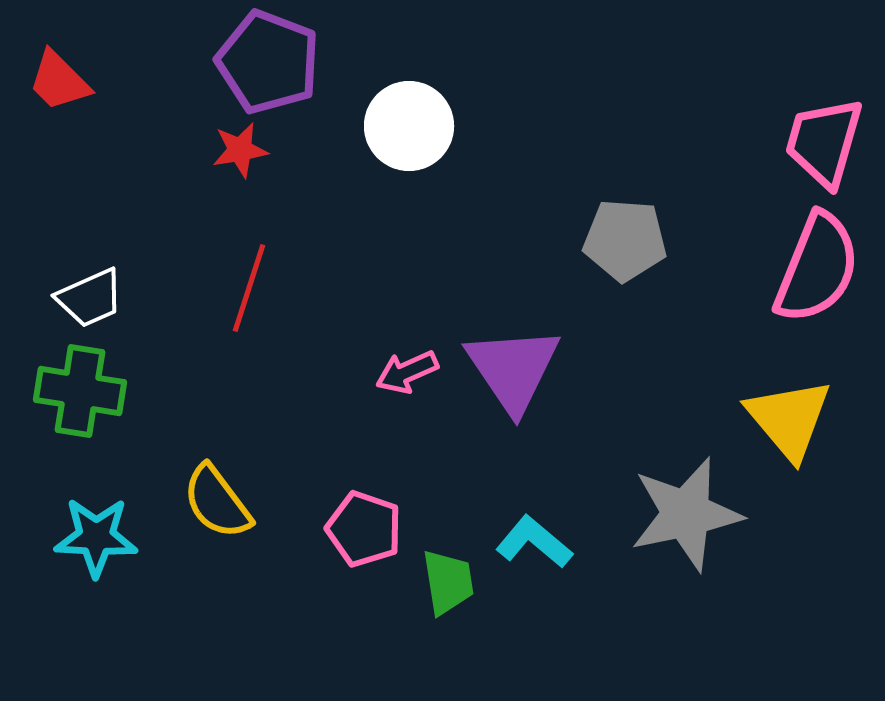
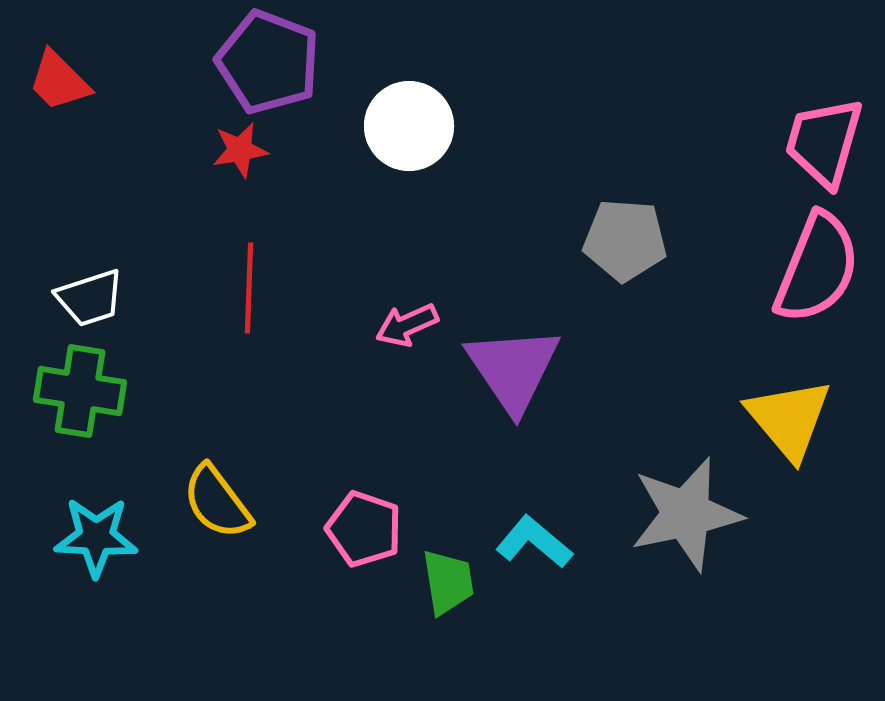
red line: rotated 16 degrees counterclockwise
white trapezoid: rotated 6 degrees clockwise
pink arrow: moved 47 px up
